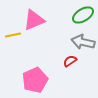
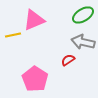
red semicircle: moved 2 px left, 1 px up
pink pentagon: moved 1 px up; rotated 15 degrees counterclockwise
